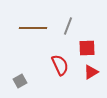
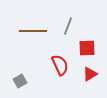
brown line: moved 3 px down
red triangle: moved 1 px left, 2 px down
